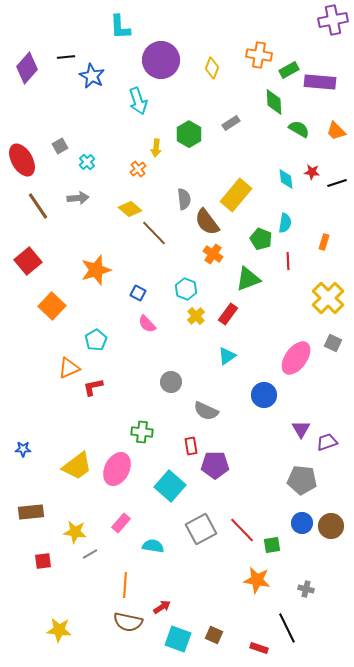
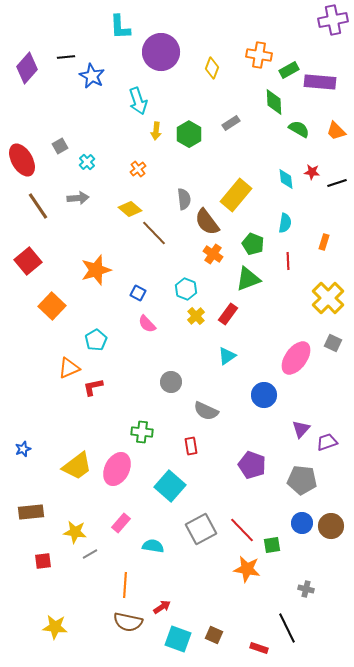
purple circle at (161, 60): moved 8 px up
yellow arrow at (156, 148): moved 17 px up
green pentagon at (261, 239): moved 8 px left, 5 px down
purple triangle at (301, 429): rotated 12 degrees clockwise
blue star at (23, 449): rotated 21 degrees counterclockwise
purple pentagon at (215, 465): moved 37 px right; rotated 20 degrees clockwise
orange star at (257, 580): moved 10 px left, 11 px up
yellow star at (59, 630): moved 4 px left, 3 px up
